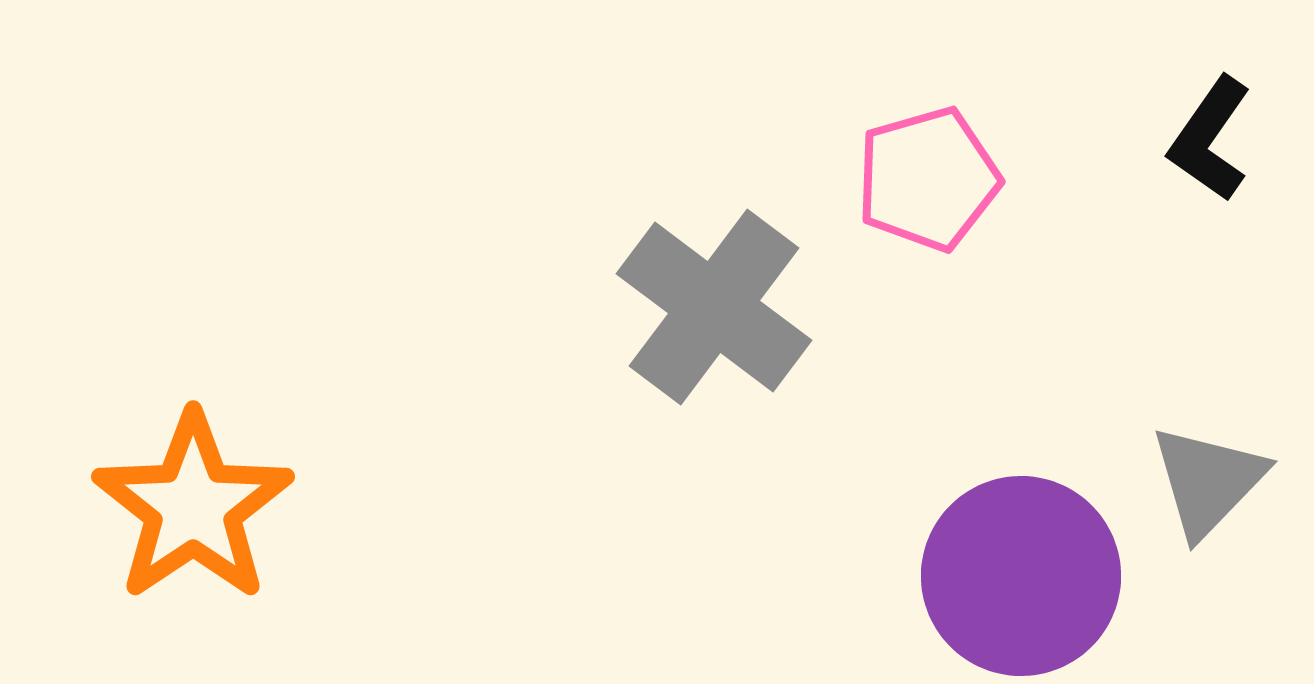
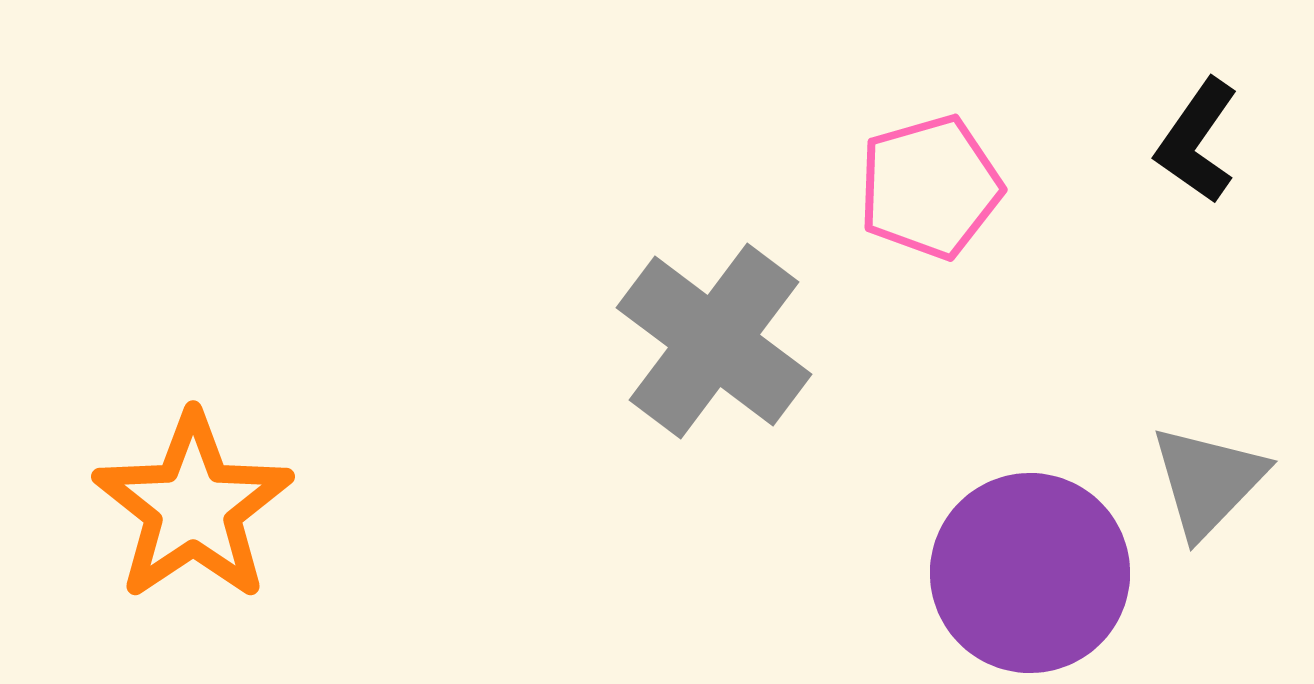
black L-shape: moved 13 px left, 2 px down
pink pentagon: moved 2 px right, 8 px down
gray cross: moved 34 px down
purple circle: moved 9 px right, 3 px up
